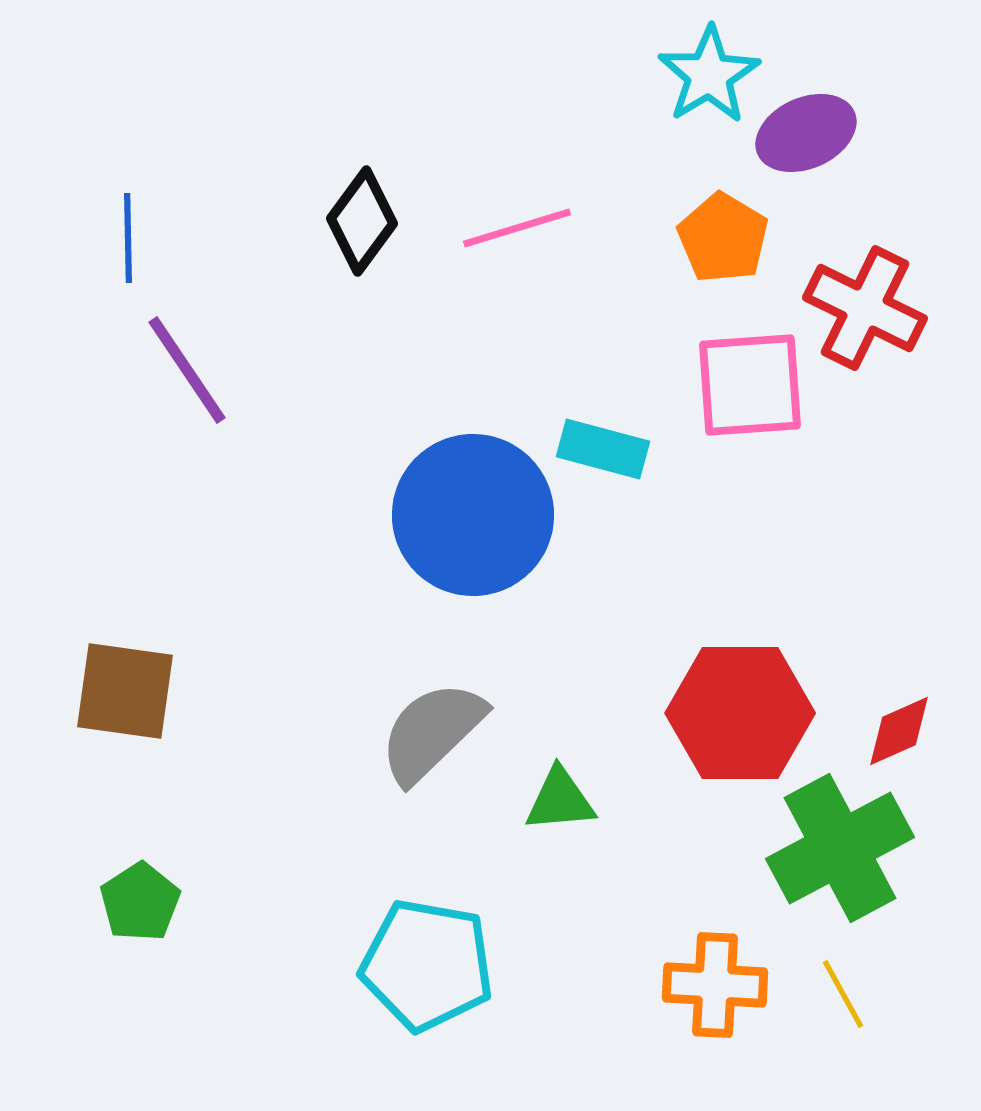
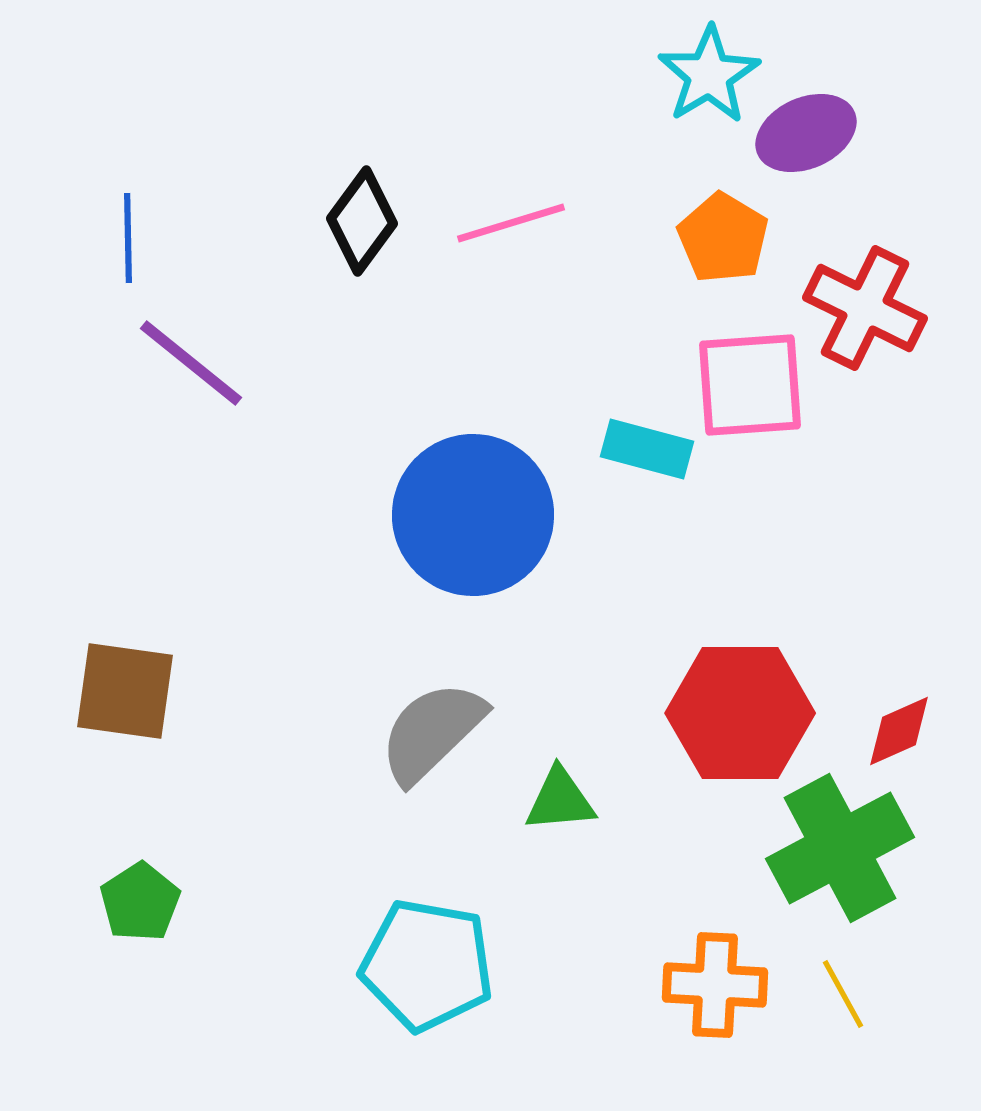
pink line: moved 6 px left, 5 px up
purple line: moved 4 px right, 7 px up; rotated 17 degrees counterclockwise
cyan rectangle: moved 44 px right
